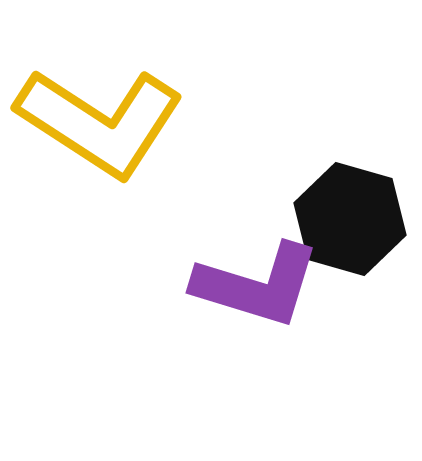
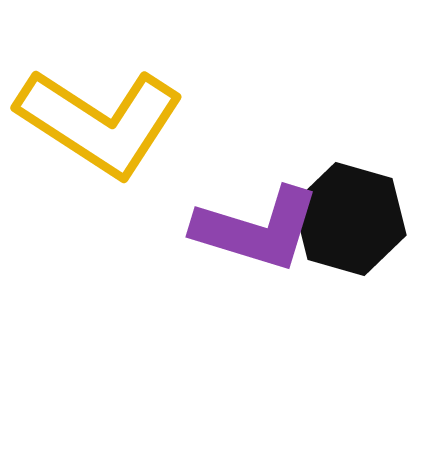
purple L-shape: moved 56 px up
